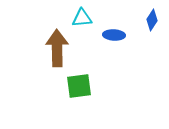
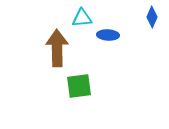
blue diamond: moved 3 px up; rotated 10 degrees counterclockwise
blue ellipse: moved 6 px left
